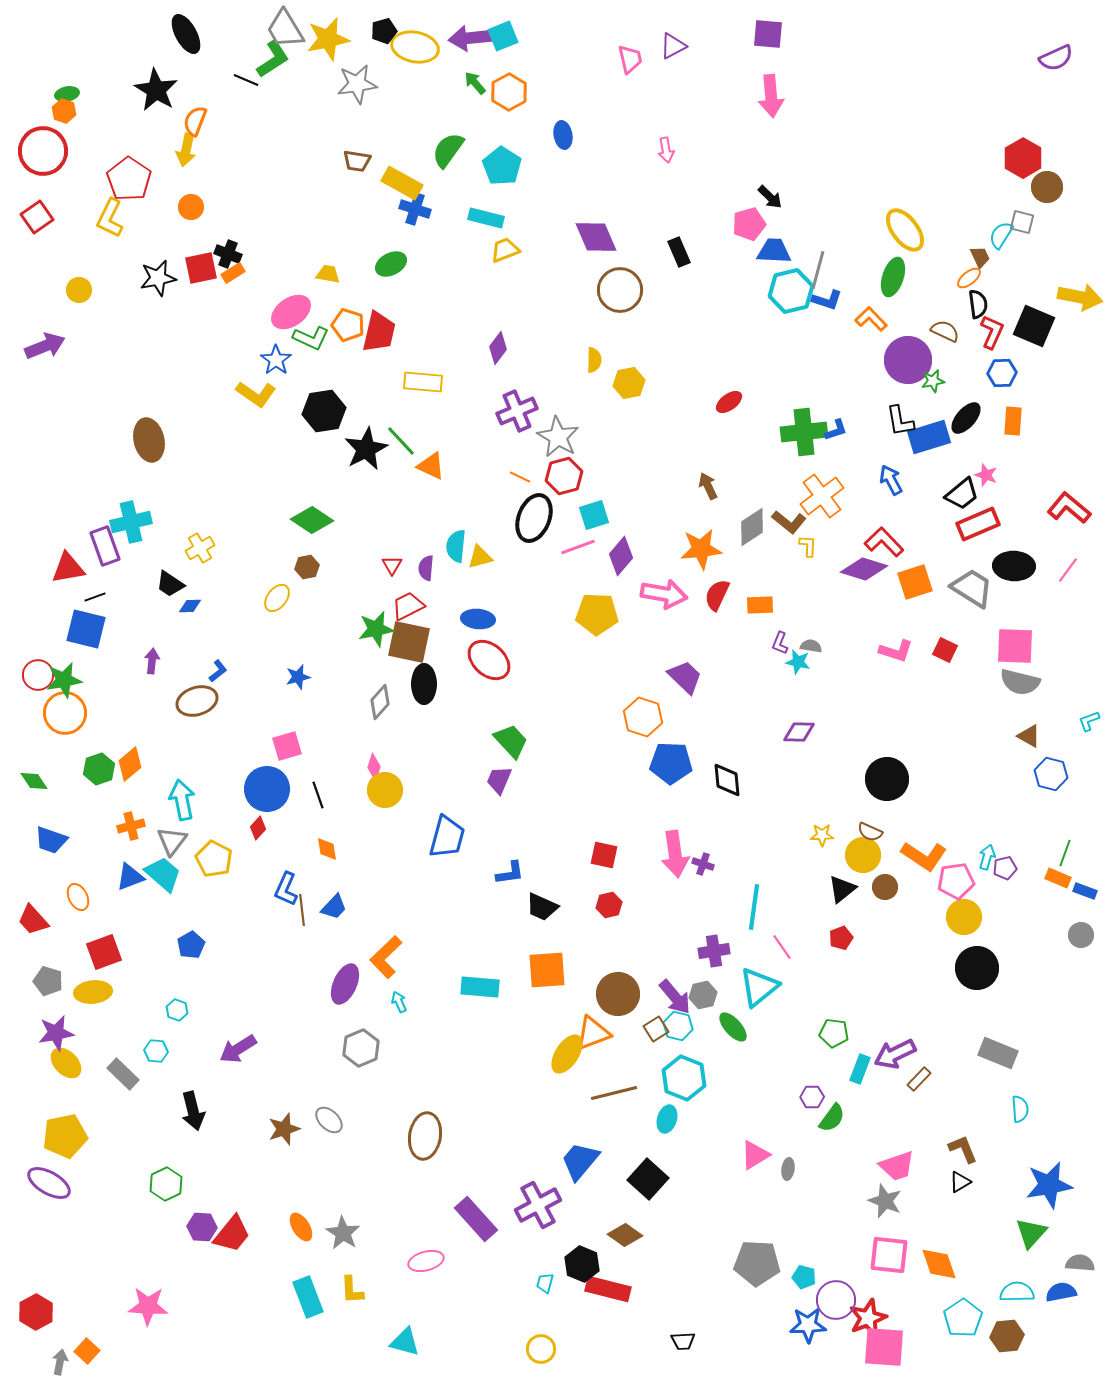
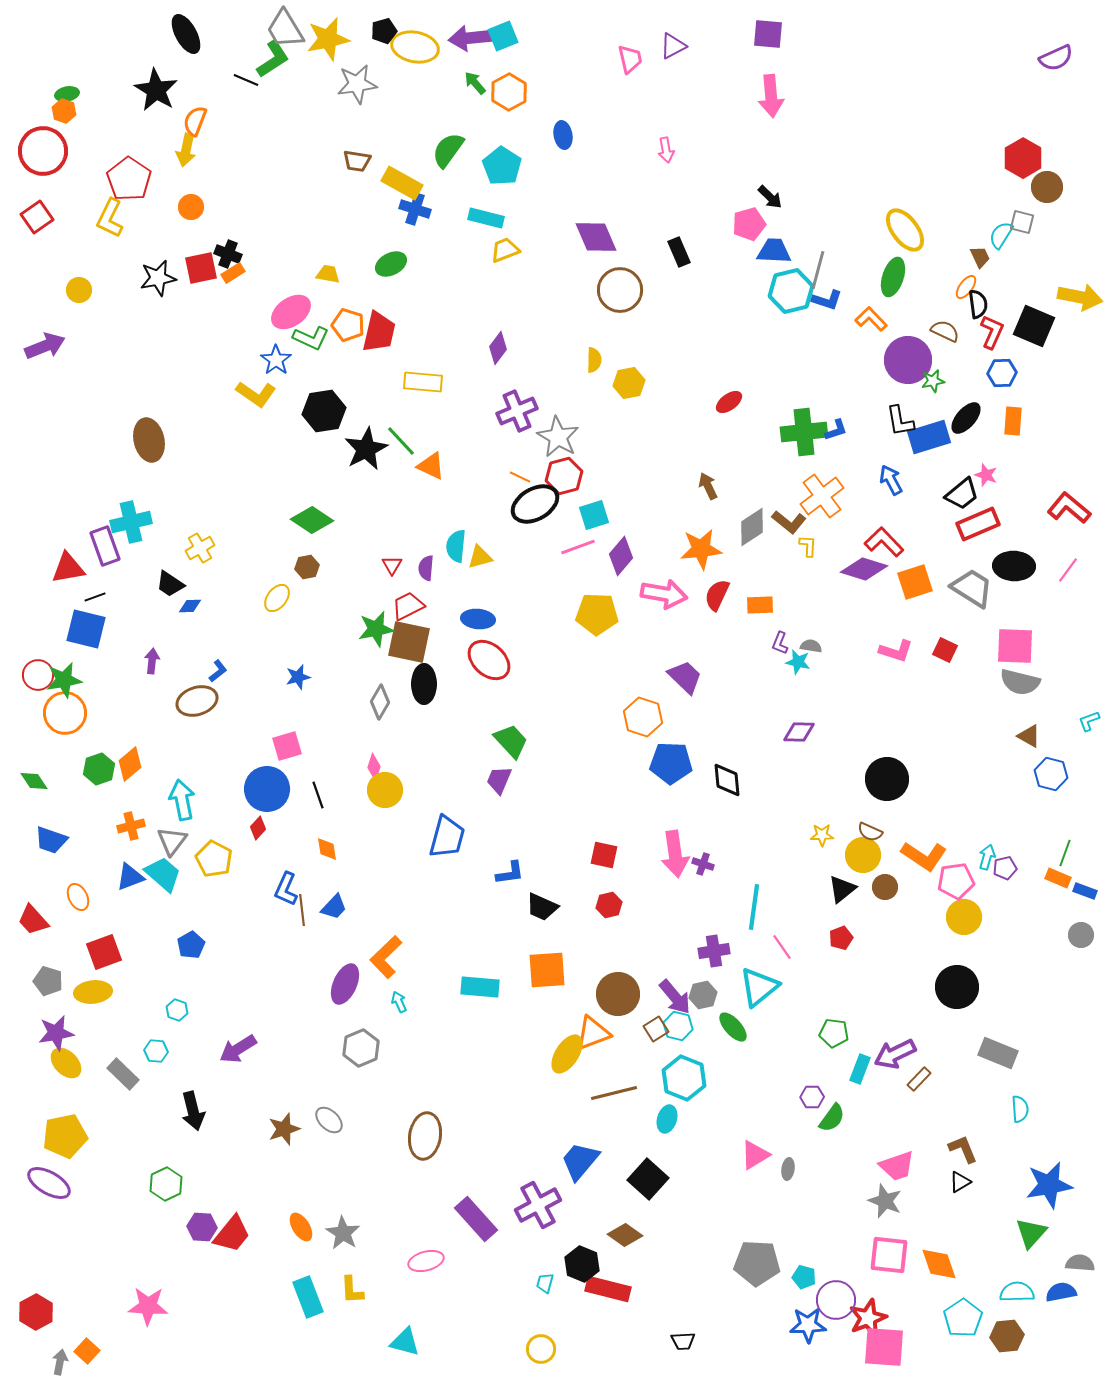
orange ellipse at (969, 278): moved 3 px left, 9 px down; rotated 15 degrees counterclockwise
black ellipse at (534, 518): moved 1 px right, 14 px up; rotated 39 degrees clockwise
gray diamond at (380, 702): rotated 12 degrees counterclockwise
black circle at (977, 968): moved 20 px left, 19 px down
